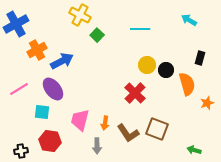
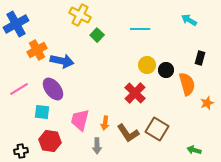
blue arrow: rotated 40 degrees clockwise
brown square: rotated 10 degrees clockwise
